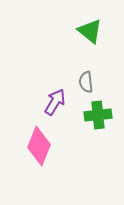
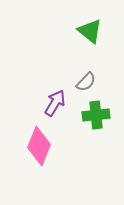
gray semicircle: rotated 130 degrees counterclockwise
purple arrow: moved 1 px down
green cross: moved 2 px left
